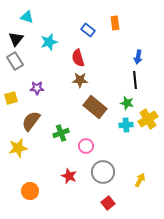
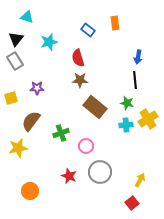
gray circle: moved 3 px left
red square: moved 24 px right
